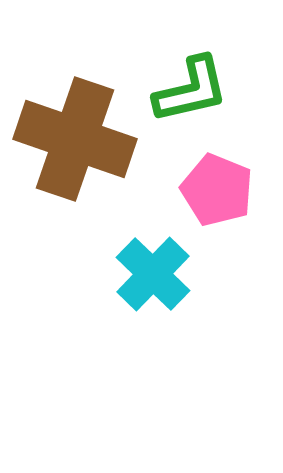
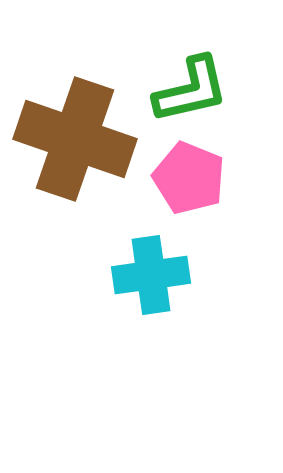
pink pentagon: moved 28 px left, 12 px up
cyan cross: moved 2 px left, 1 px down; rotated 38 degrees clockwise
